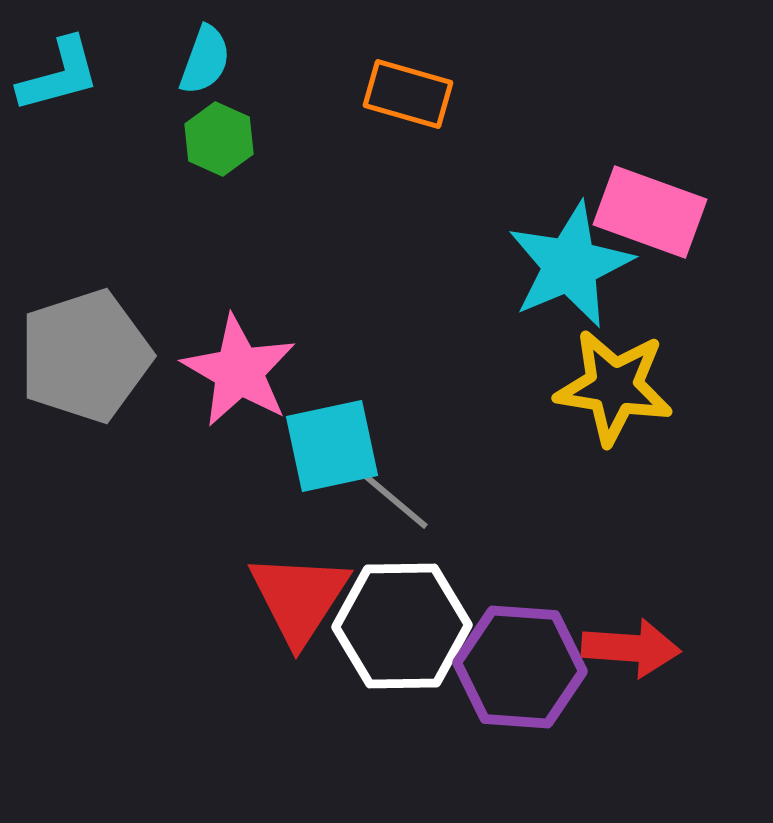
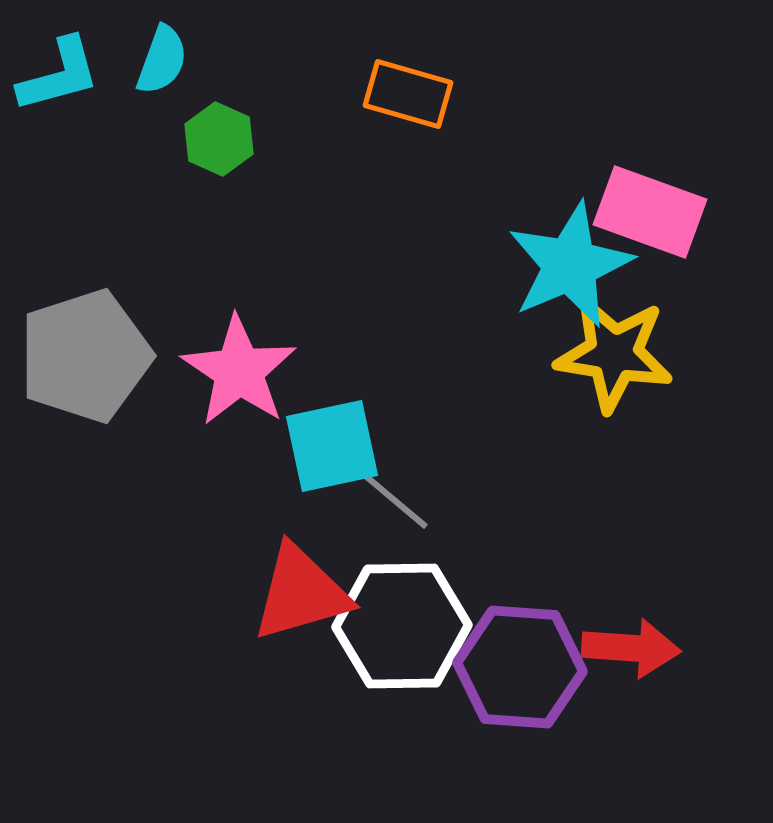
cyan semicircle: moved 43 px left
pink star: rotated 4 degrees clockwise
yellow star: moved 33 px up
red triangle: moved 2 px right, 5 px up; rotated 41 degrees clockwise
